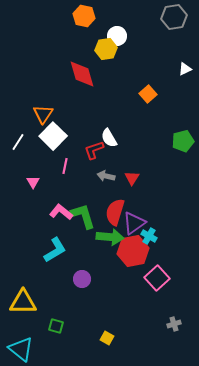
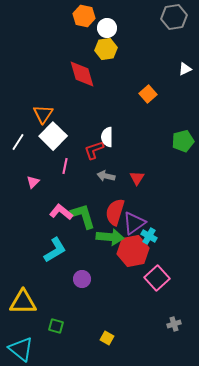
white circle: moved 10 px left, 8 px up
white semicircle: moved 2 px left, 1 px up; rotated 30 degrees clockwise
red triangle: moved 5 px right
pink triangle: rotated 16 degrees clockwise
